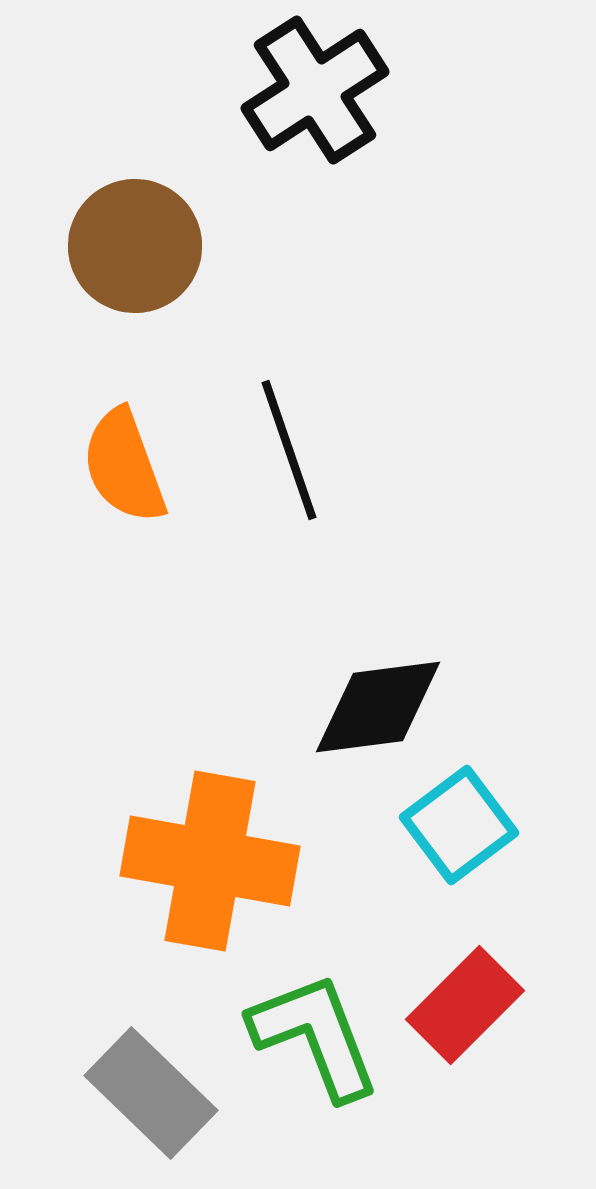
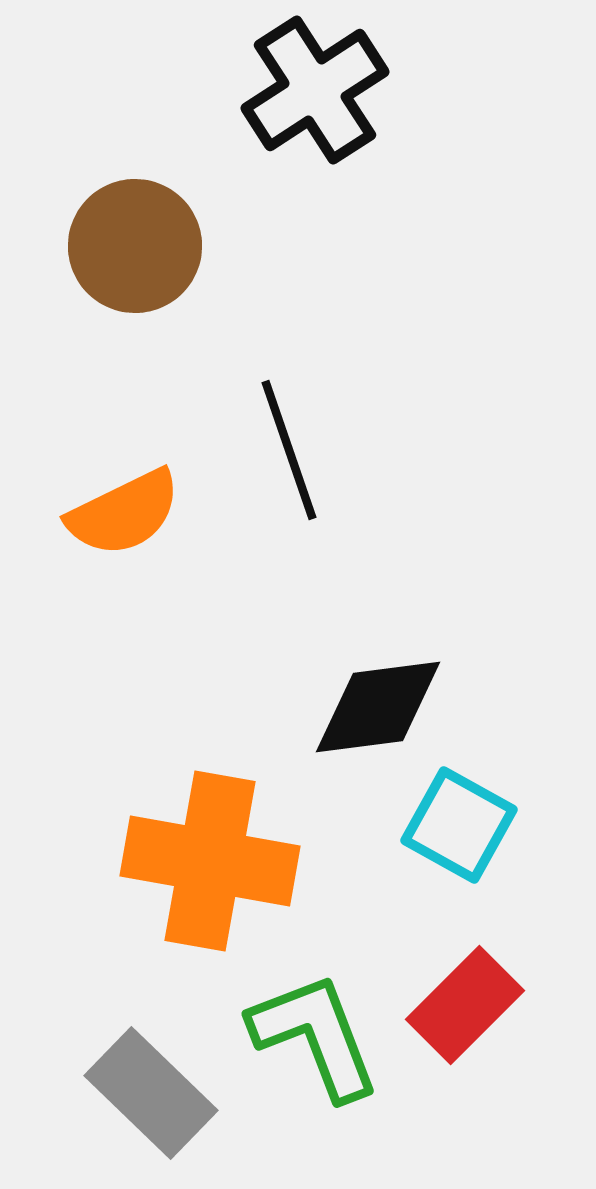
orange semicircle: moved 47 px down; rotated 96 degrees counterclockwise
cyan square: rotated 24 degrees counterclockwise
